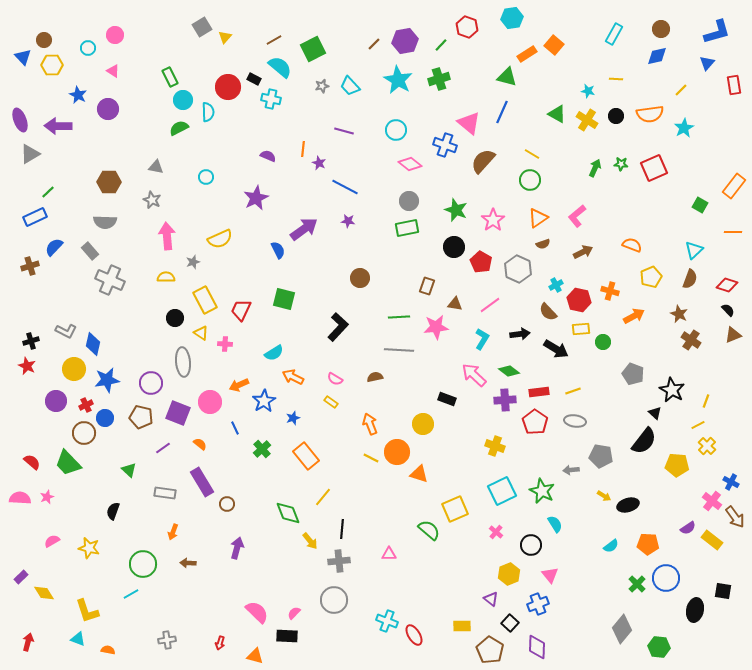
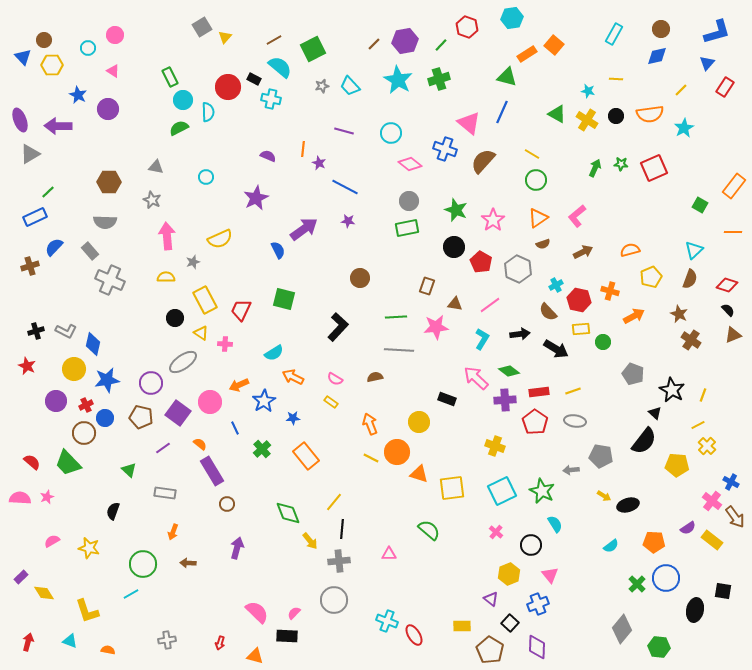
red rectangle at (734, 85): moved 9 px left, 2 px down; rotated 42 degrees clockwise
cyan circle at (396, 130): moved 5 px left, 3 px down
blue cross at (445, 145): moved 4 px down
green circle at (530, 180): moved 6 px right
orange semicircle at (632, 245): moved 2 px left, 5 px down; rotated 36 degrees counterclockwise
green line at (399, 317): moved 3 px left
black cross at (31, 341): moved 5 px right, 10 px up
gray ellipse at (183, 362): rotated 60 degrees clockwise
pink arrow at (474, 375): moved 2 px right, 3 px down
yellow line at (706, 401): moved 3 px left, 6 px up
purple square at (178, 413): rotated 15 degrees clockwise
blue star at (293, 418): rotated 16 degrees clockwise
yellow circle at (423, 424): moved 4 px left, 2 px up
purple rectangle at (202, 482): moved 10 px right, 11 px up
yellow line at (323, 497): moved 11 px right, 5 px down
yellow square at (455, 509): moved 3 px left, 21 px up; rotated 16 degrees clockwise
orange pentagon at (648, 544): moved 6 px right, 2 px up
cyan triangle at (78, 639): moved 8 px left, 2 px down
